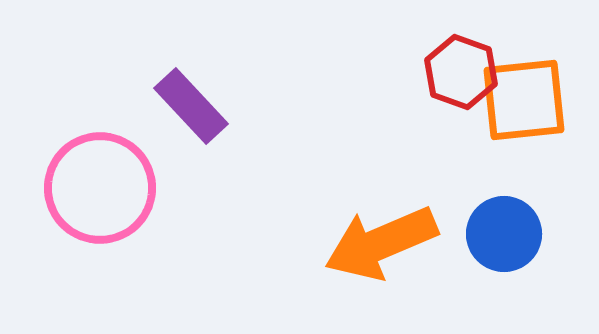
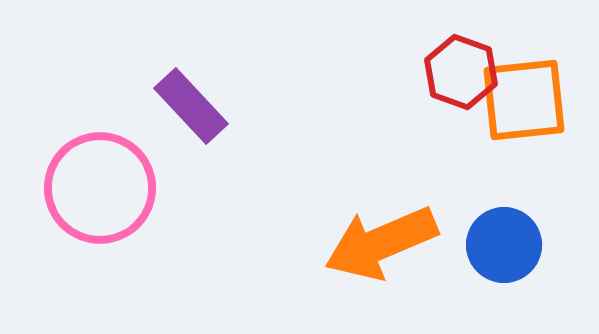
blue circle: moved 11 px down
